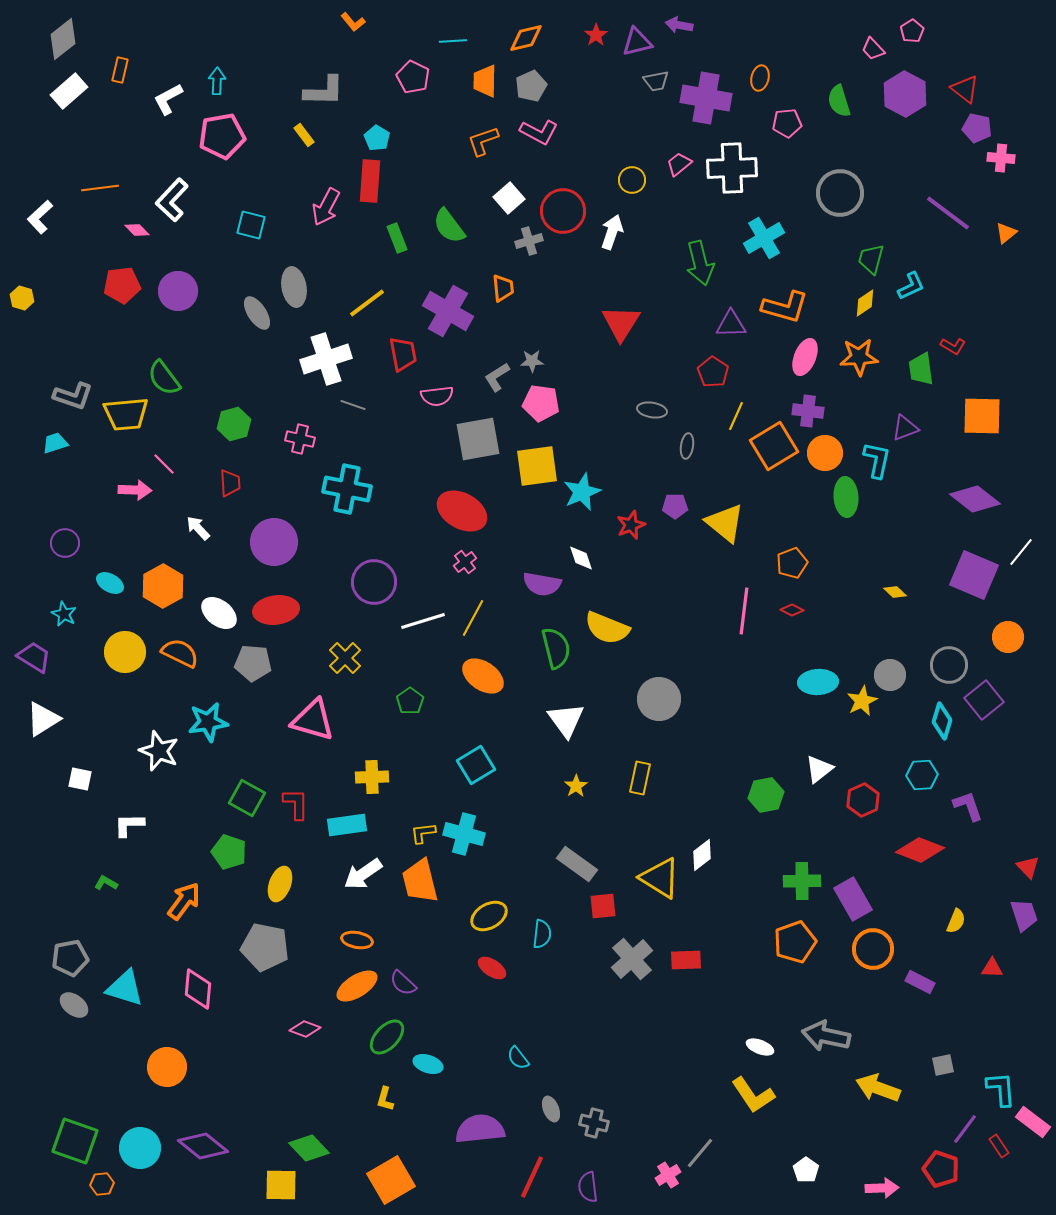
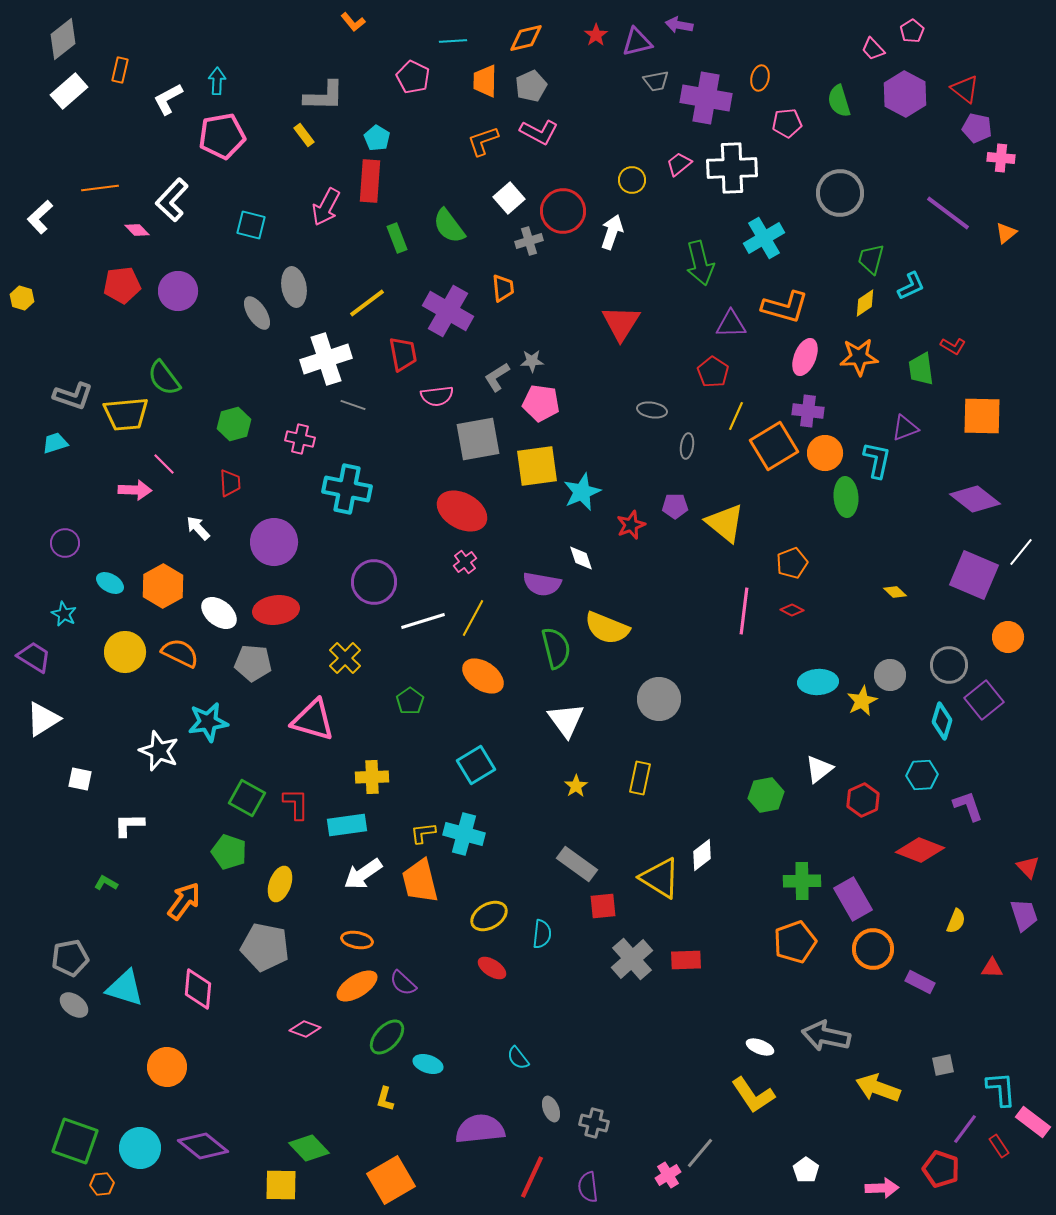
gray L-shape at (324, 91): moved 5 px down
